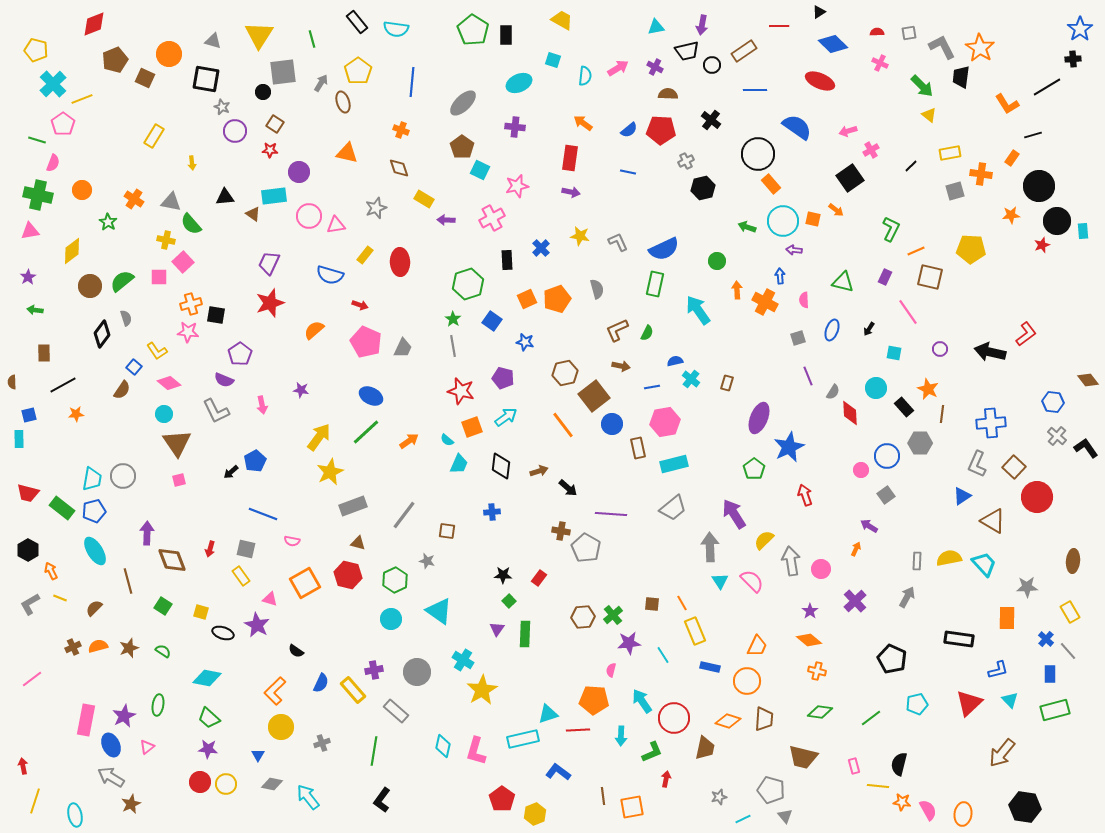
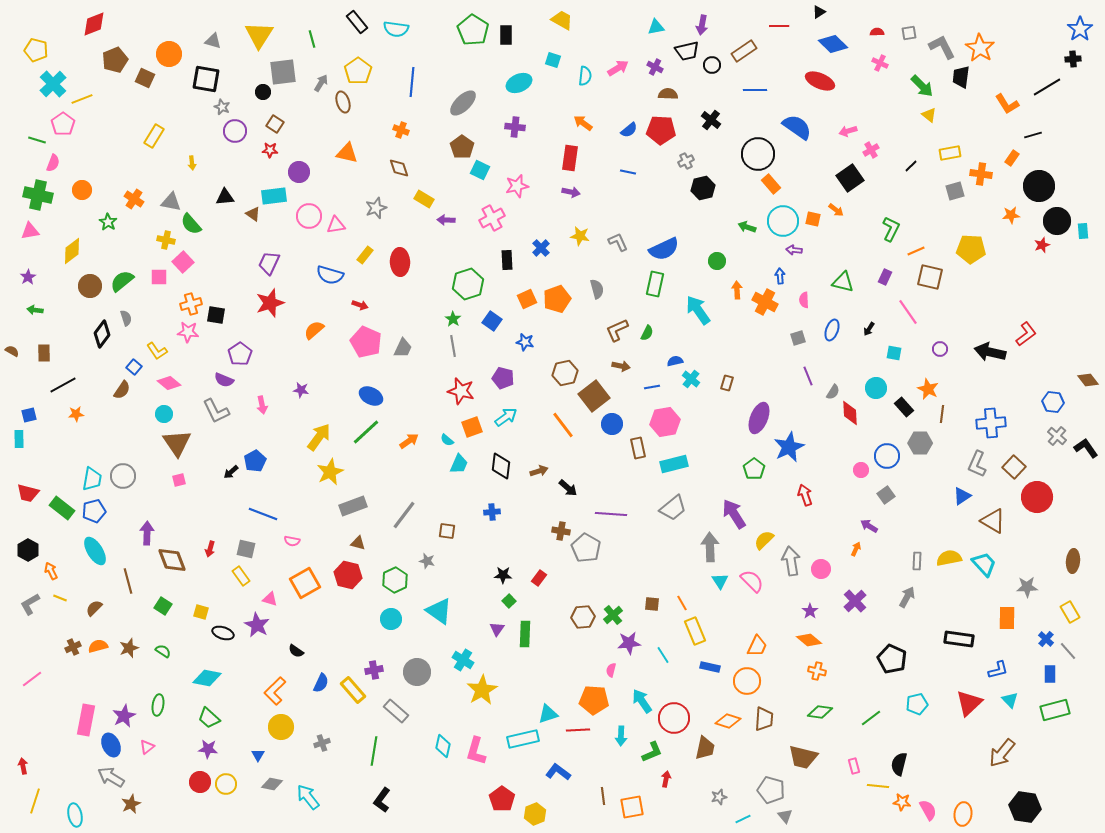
brown semicircle at (12, 382): moved 31 px up; rotated 120 degrees clockwise
